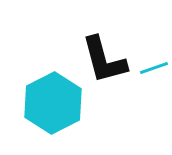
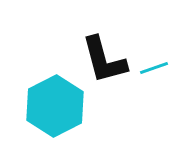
cyan hexagon: moved 2 px right, 3 px down
